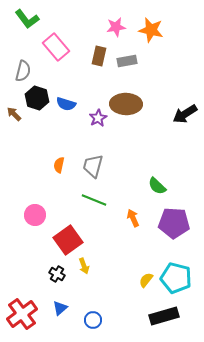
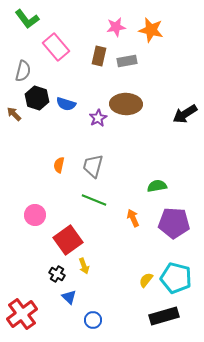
green semicircle: rotated 126 degrees clockwise
blue triangle: moved 9 px right, 11 px up; rotated 35 degrees counterclockwise
